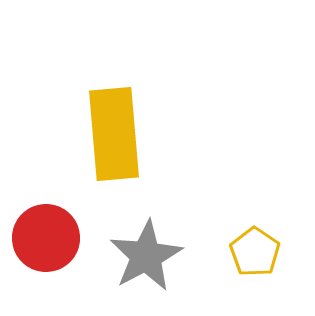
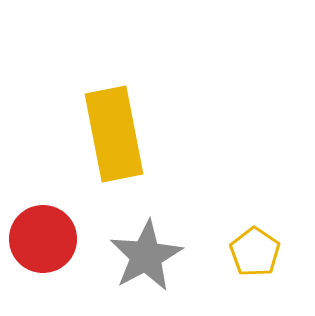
yellow rectangle: rotated 6 degrees counterclockwise
red circle: moved 3 px left, 1 px down
